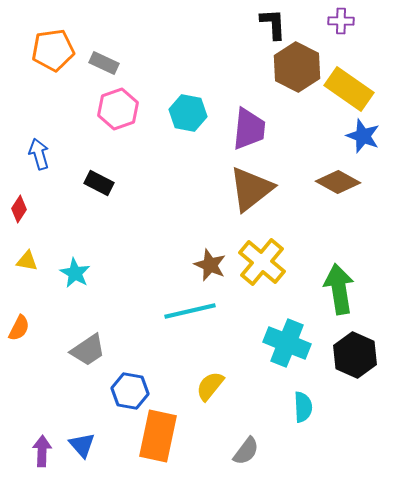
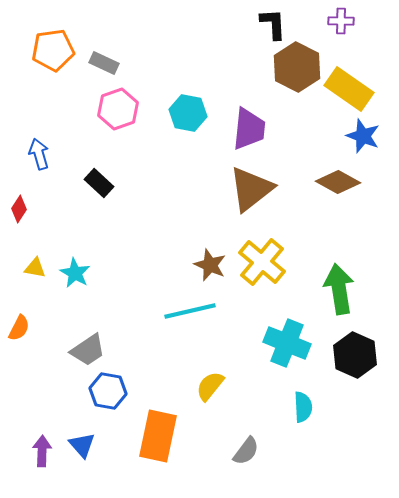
black rectangle: rotated 16 degrees clockwise
yellow triangle: moved 8 px right, 7 px down
blue hexagon: moved 22 px left
